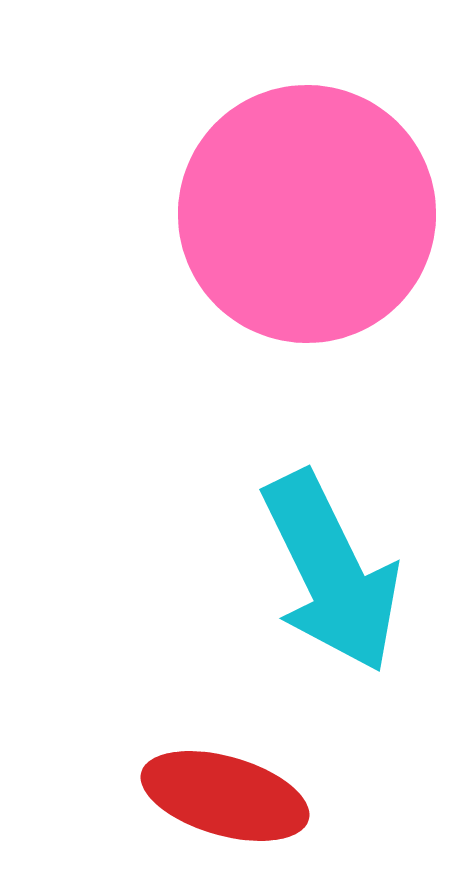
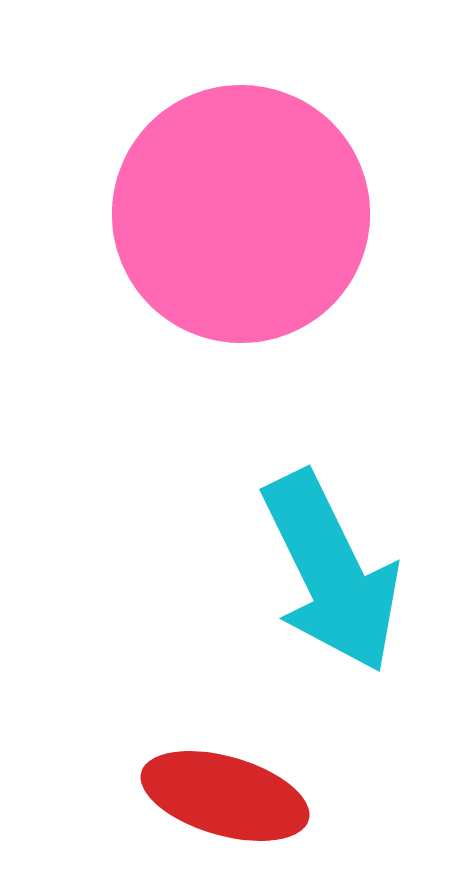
pink circle: moved 66 px left
